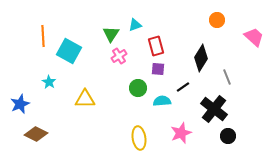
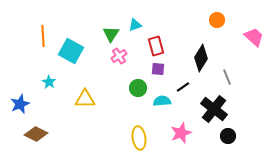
cyan square: moved 2 px right
